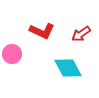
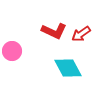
red L-shape: moved 12 px right
pink circle: moved 3 px up
